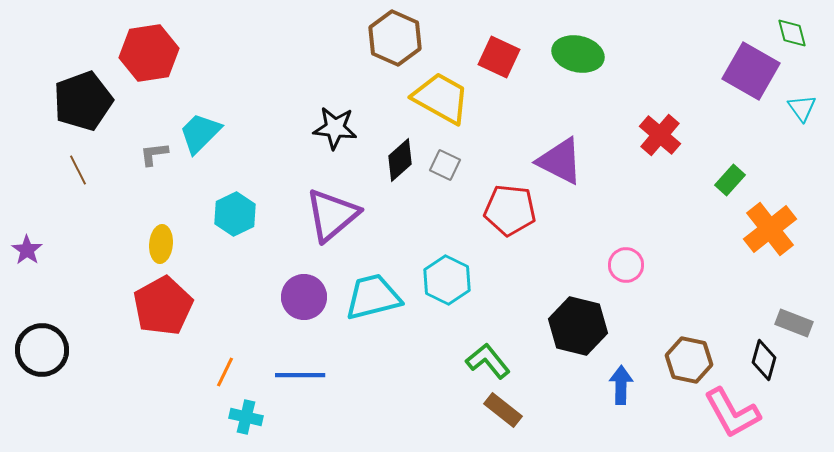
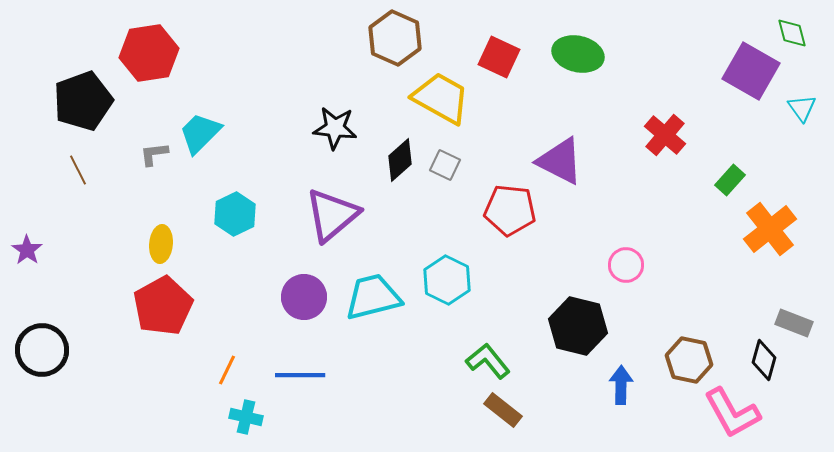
red cross at (660, 135): moved 5 px right
orange line at (225, 372): moved 2 px right, 2 px up
